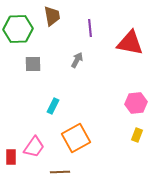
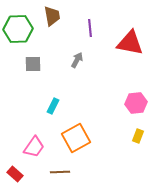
yellow rectangle: moved 1 px right, 1 px down
red rectangle: moved 4 px right, 17 px down; rotated 49 degrees counterclockwise
